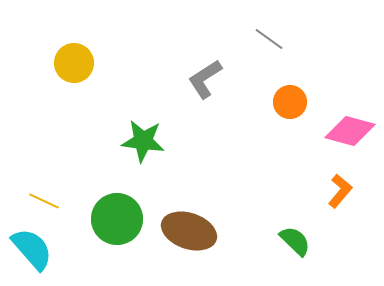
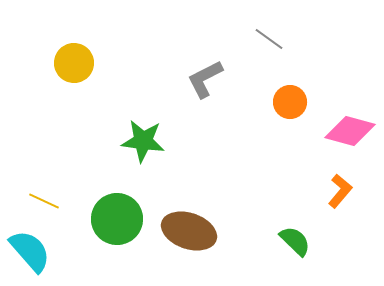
gray L-shape: rotated 6 degrees clockwise
cyan semicircle: moved 2 px left, 2 px down
